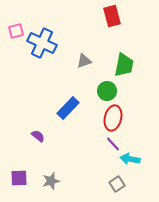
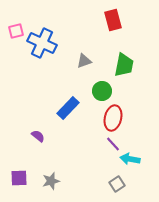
red rectangle: moved 1 px right, 4 px down
green circle: moved 5 px left
